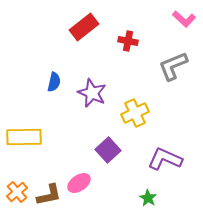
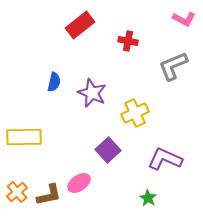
pink L-shape: rotated 15 degrees counterclockwise
red rectangle: moved 4 px left, 2 px up
